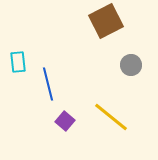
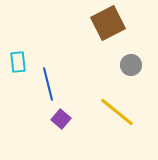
brown square: moved 2 px right, 2 px down
yellow line: moved 6 px right, 5 px up
purple square: moved 4 px left, 2 px up
